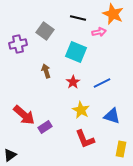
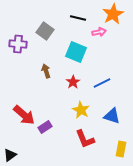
orange star: rotated 20 degrees clockwise
purple cross: rotated 18 degrees clockwise
